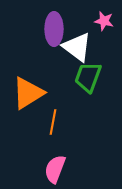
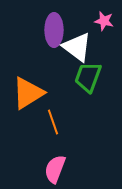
purple ellipse: moved 1 px down
orange line: rotated 30 degrees counterclockwise
